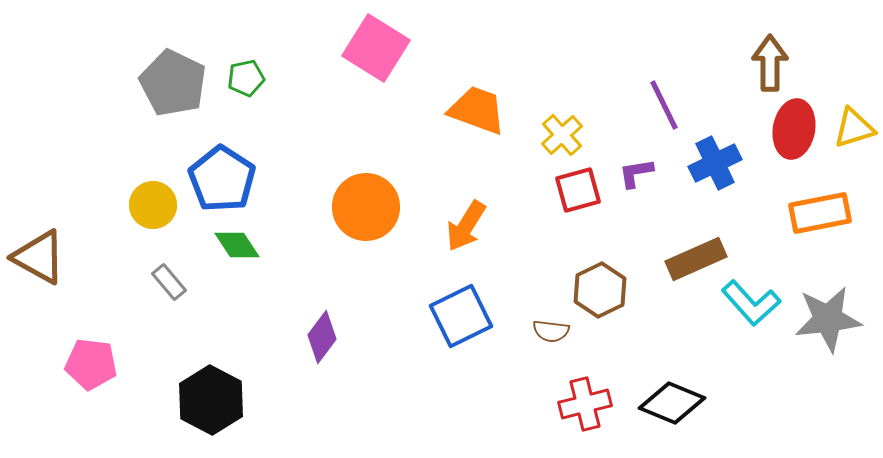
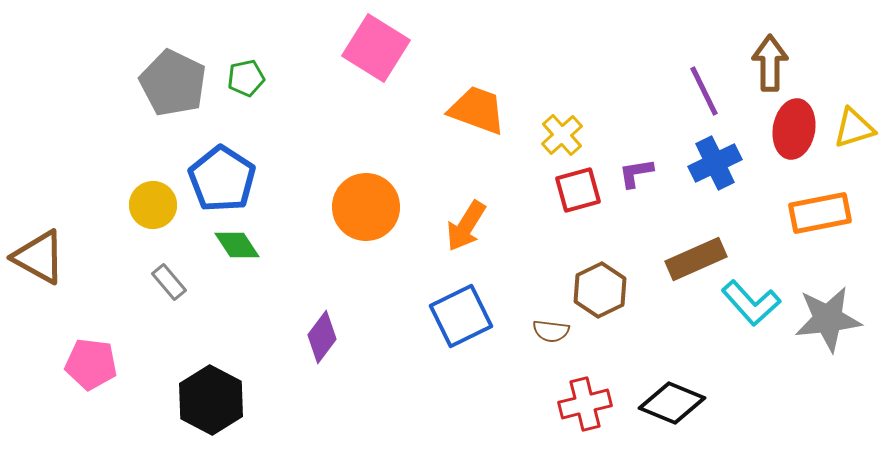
purple line: moved 40 px right, 14 px up
